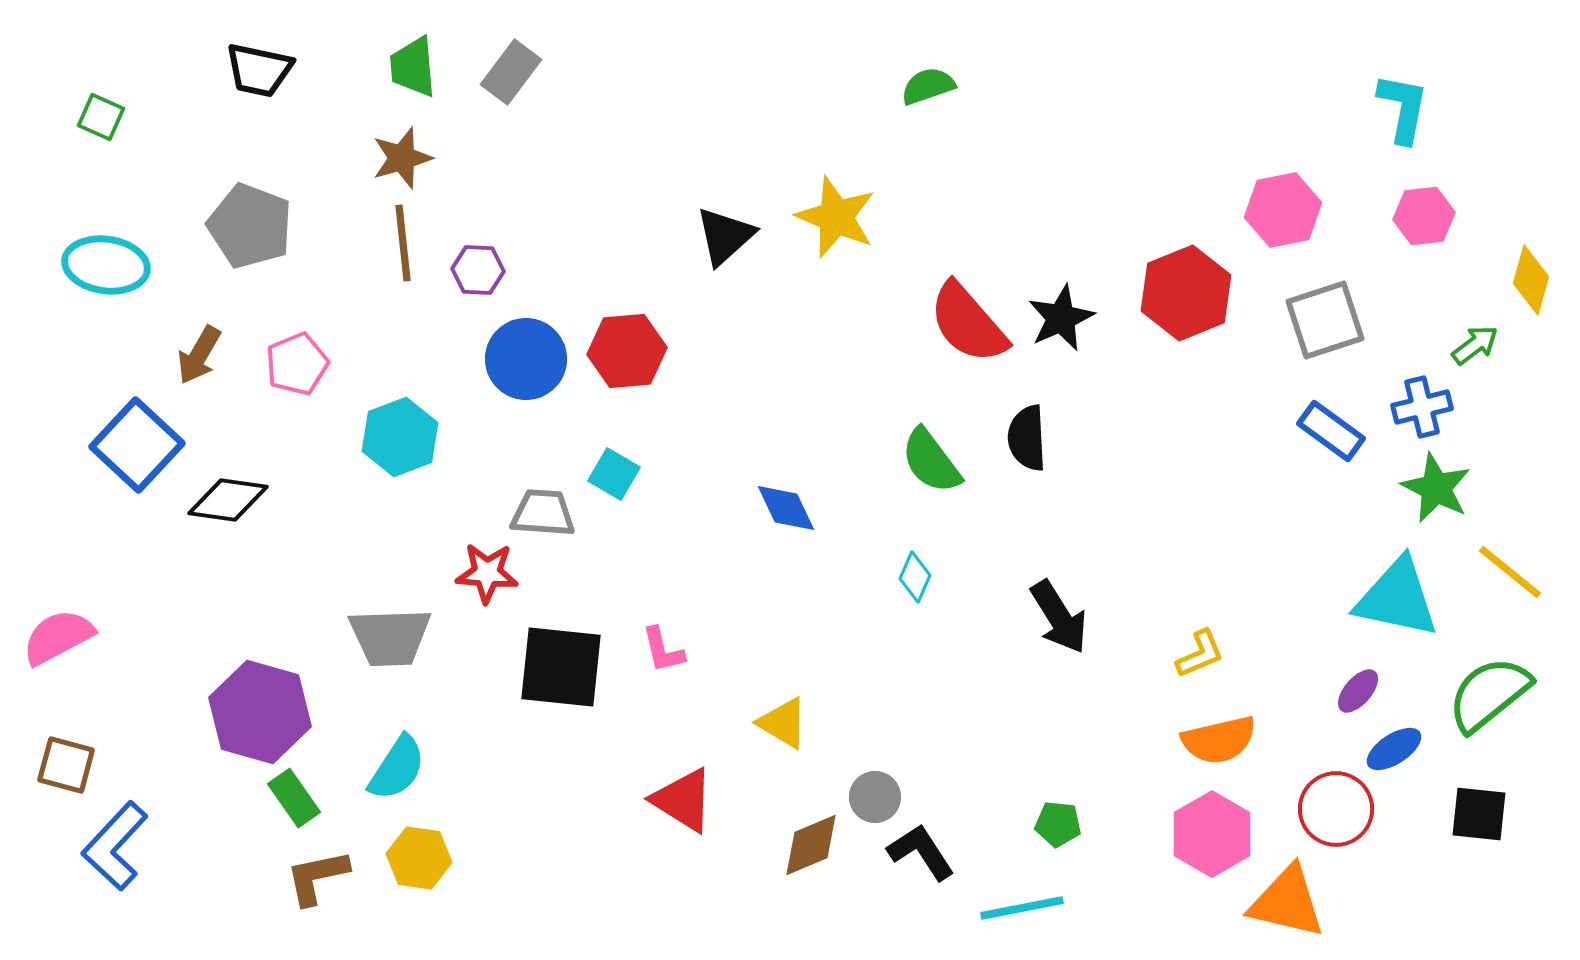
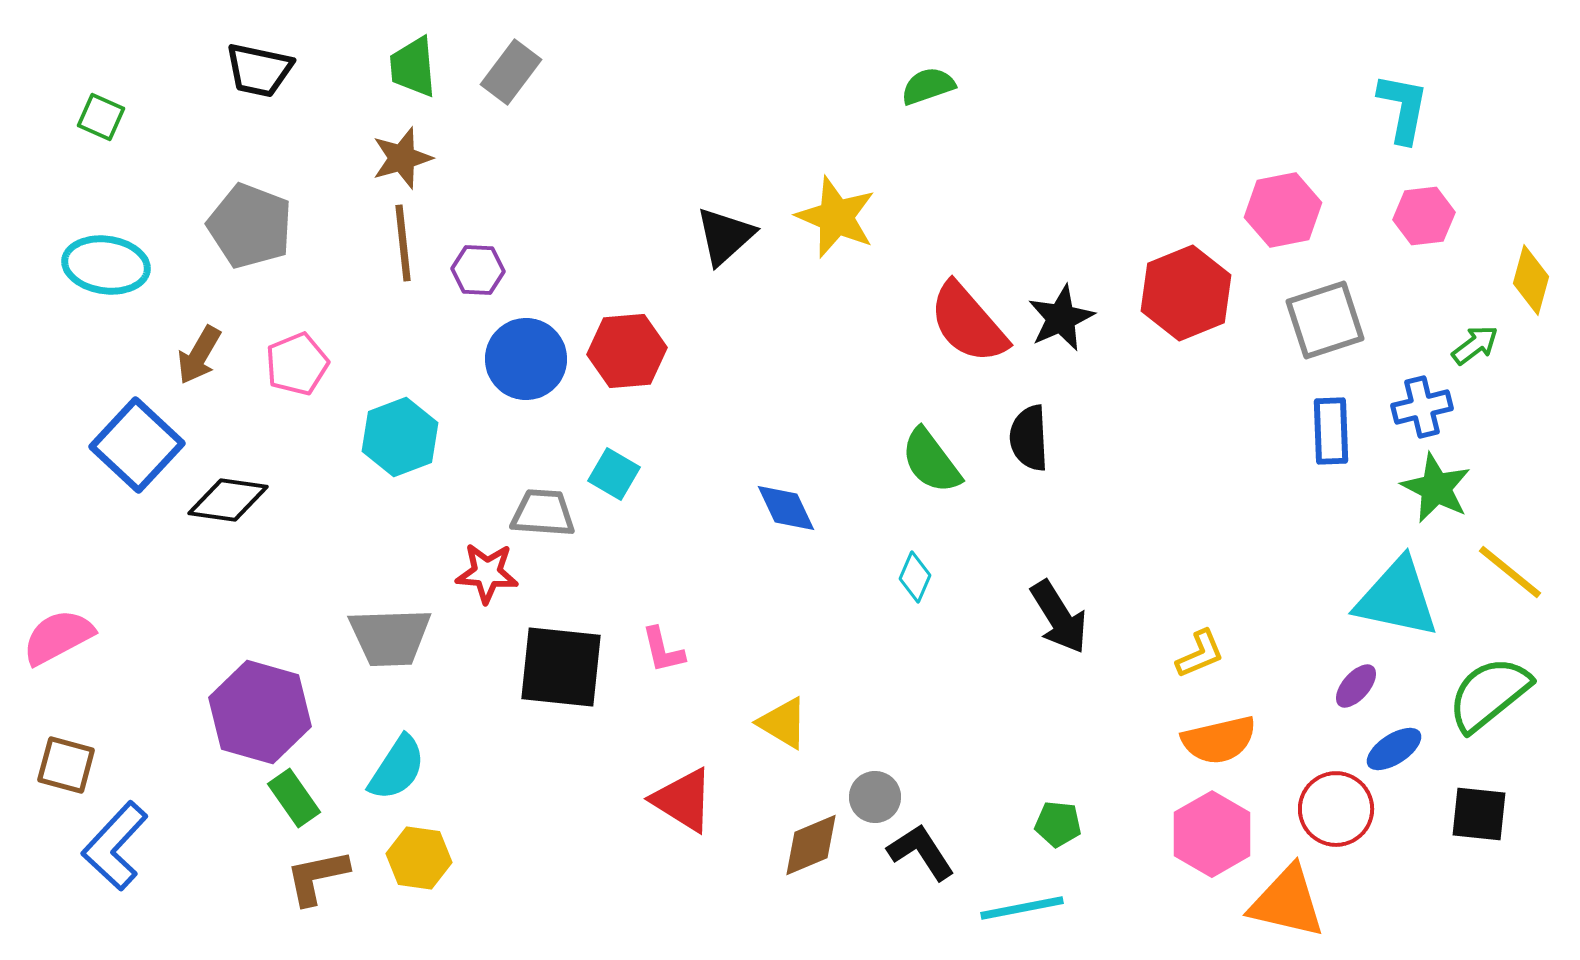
blue rectangle at (1331, 431): rotated 52 degrees clockwise
black semicircle at (1027, 438): moved 2 px right
purple ellipse at (1358, 691): moved 2 px left, 5 px up
